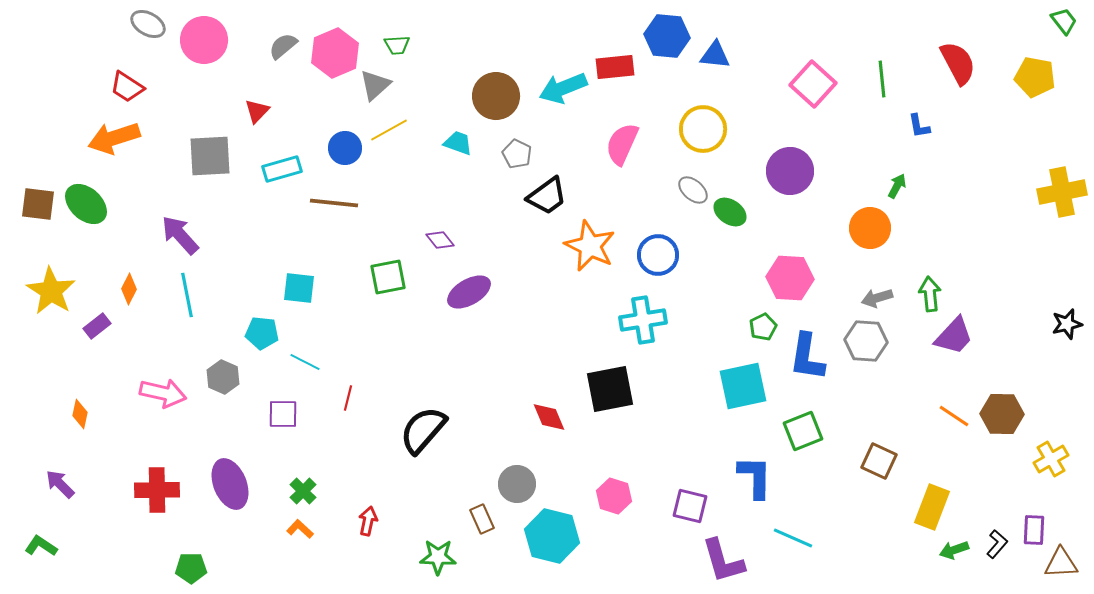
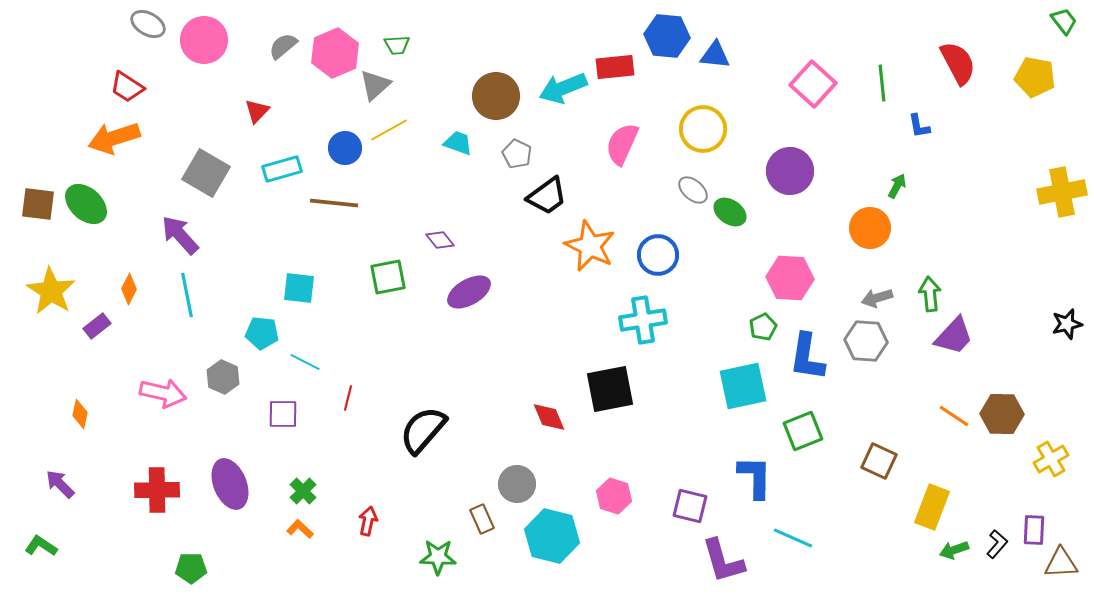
green line at (882, 79): moved 4 px down
gray square at (210, 156): moved 4 px left, 17 px down; rotated 33 degrees clockwise
